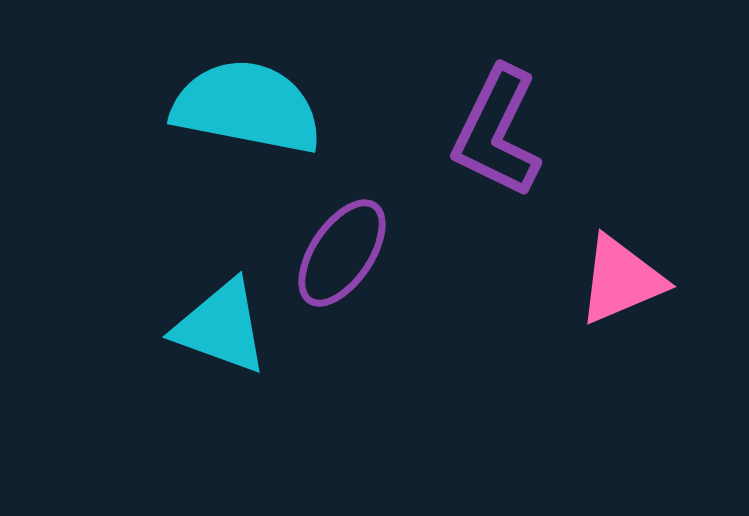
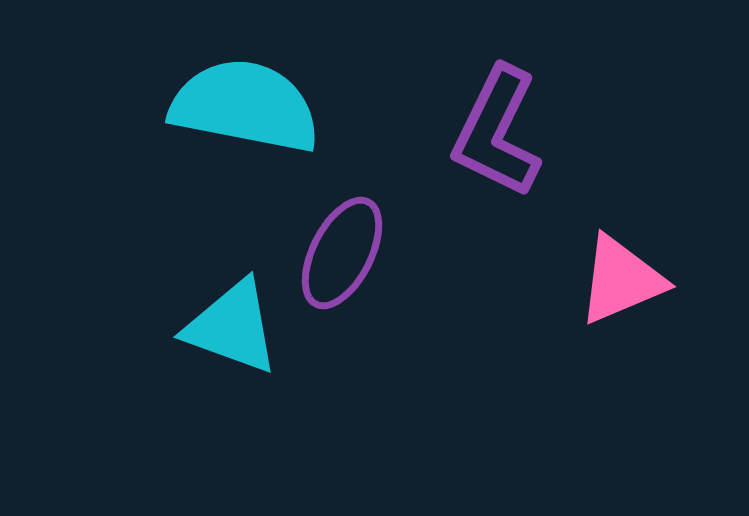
cyan semicircle: moved 2 px left, 1 px up
purple ellipse: rotated 7 degrees counterclockwise
cyan triangle: moved 11 px right
